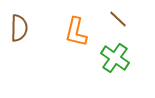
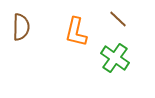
brown semicircle: moved 2 px right, 1 px up
